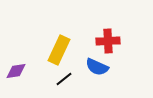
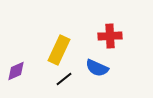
red cross: moved 2 px right, 5 px up
blue semicircle: moved 1 px down
purple diamond: rotated 15 degrees counterclockwise
